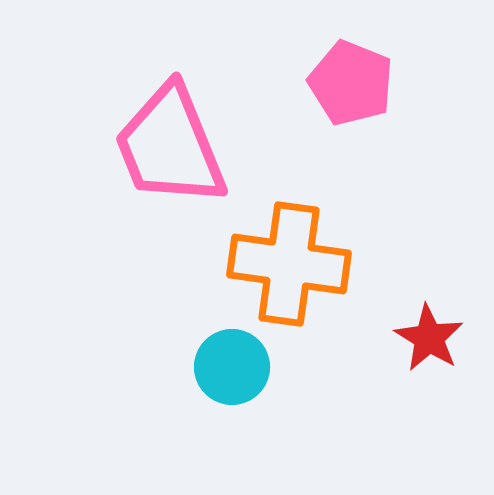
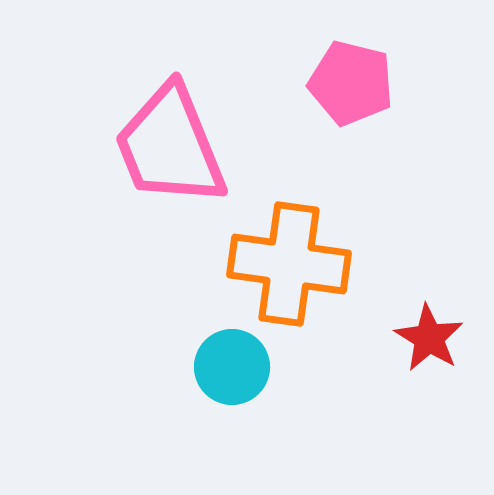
pink pentagon: rotated 8 degrees counterclockwise
